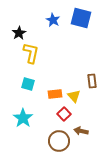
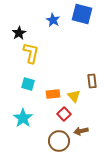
blue square: moved 1 px right, 4 px up
orange rectangle: moved 2 px left
brown arrow: rotated 24 degrees counterclockwise
